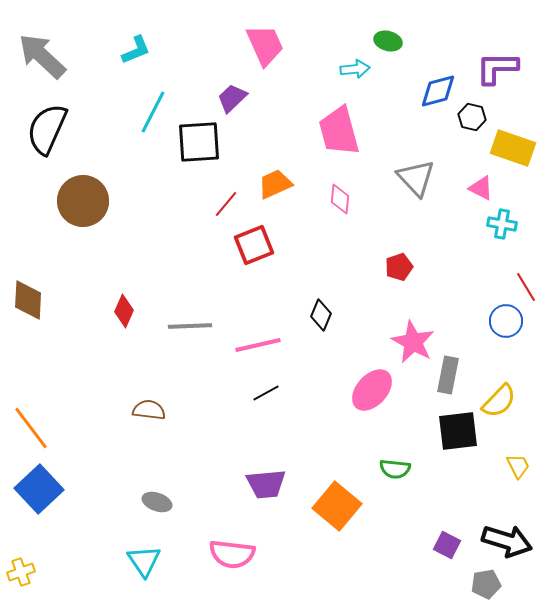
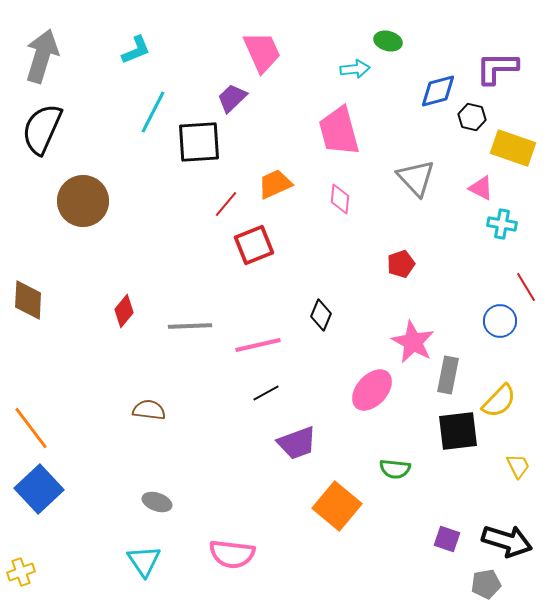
pink trapezoid at (265, 45): moved 3 px left, 7 px down
gray arrow at (42, 56): rotated 64 degrees clockwise
black semicircle at (47, 129): moved 5 px left
red pentagon at (399, 267): moved 2 px right, 3 px up
red diamond at (124, 311): rotated 16 degrees clockwise
blue circle at (506, 321): moved 6 px left
purple trapezoid at (266, 484): moved 31 px right, 41 px up; rotated 15 degrees counterclockwise
purple square at (447, 545): moved 6 px up; rotated 8 degrees counterclockwise
